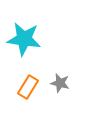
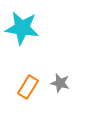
cyan star: moved 2 px left, 11 px up
